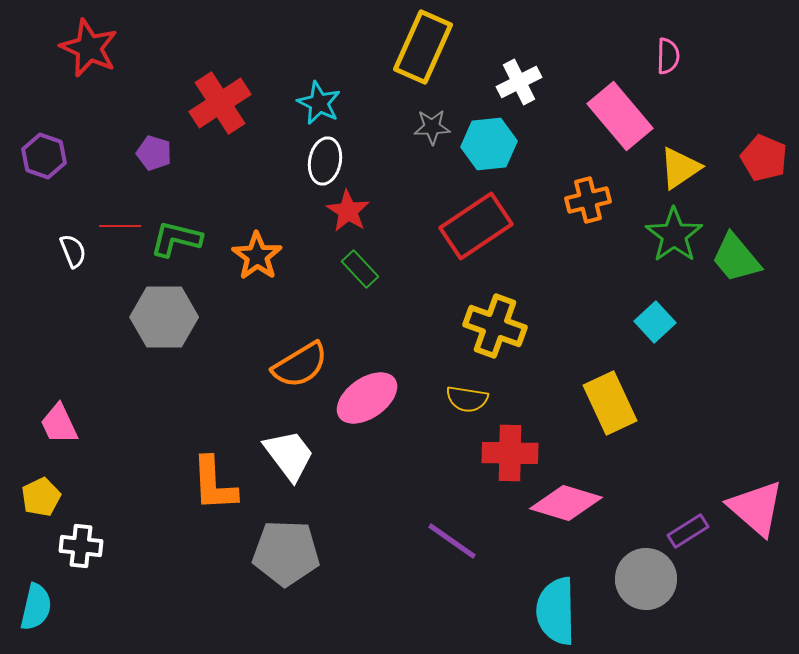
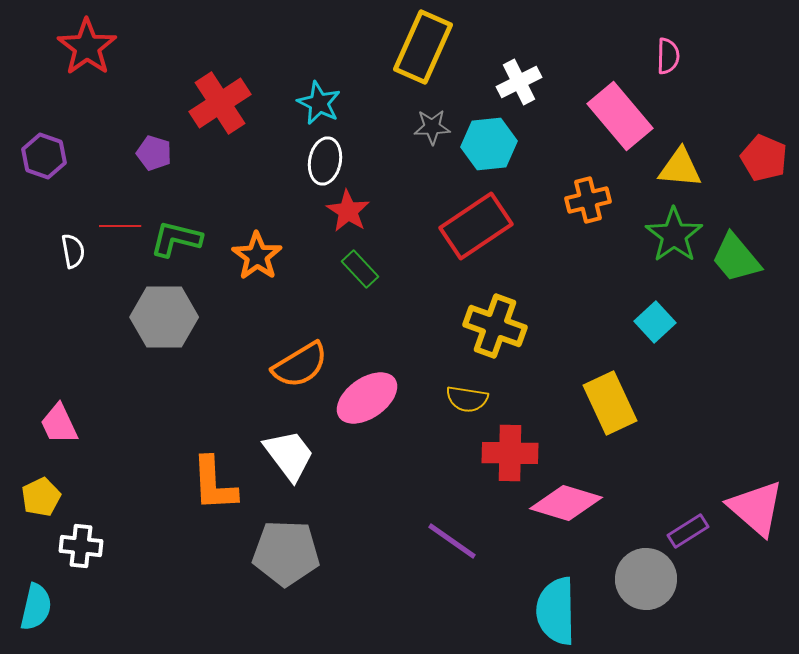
red star at (89, 48): moved 2 px left, 1 px up; rotated 12 degrees clockwise
yellow triangle at (680, 168): rotated 39 degrees clockwise
white semicircle at (73, 251): rotated 12 degrees clockwise
